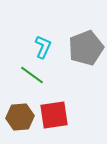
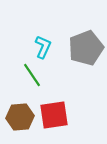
green line: rotated 20 degrees clockwise
